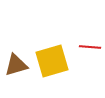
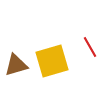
red line: rotated 55 degrees clockwise
